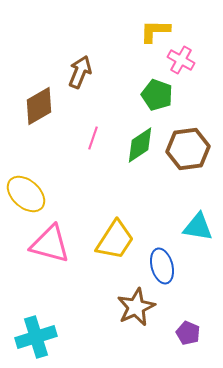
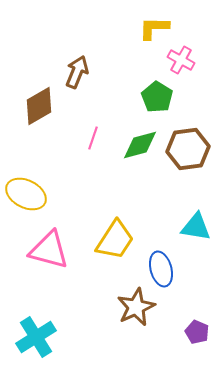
yellow L-shape: moved 1 px left, 3 px up
brown arrow: moved 3 px left
green pentagon: moved 2 px down; rotated 12 degrees clockwise
green diamond: rotated 18 degrees clockwise
yellow ellipse: rotated 15 degrees counterclockwise
cyan triangle: moved 2 px left
pink triangle: moved 1 px left, 6 px down
blue ellipse: moved 1 px left, 3 px down
purple pentagon: moved 9 px right, 1 px up
cyan cross: rotated 15 degrees counterclockwise
